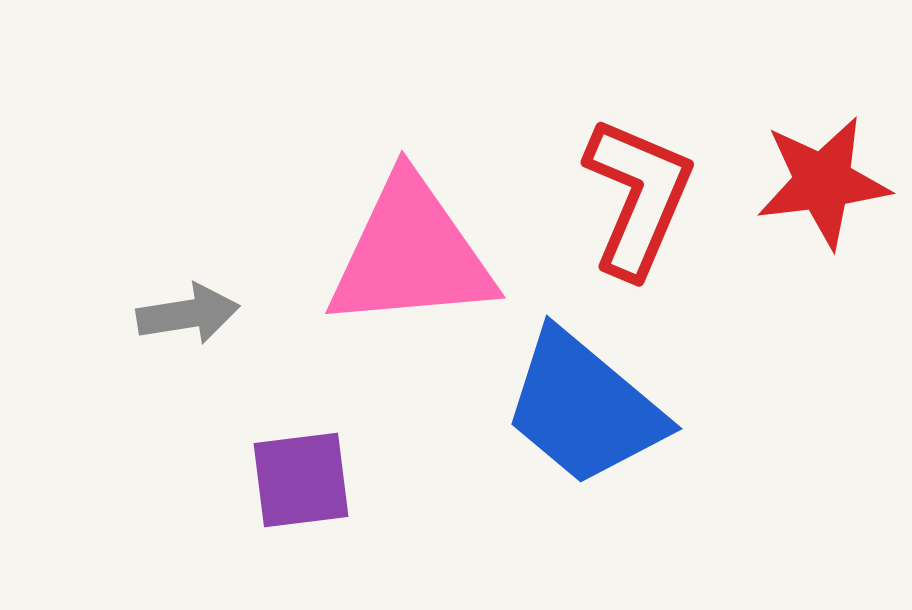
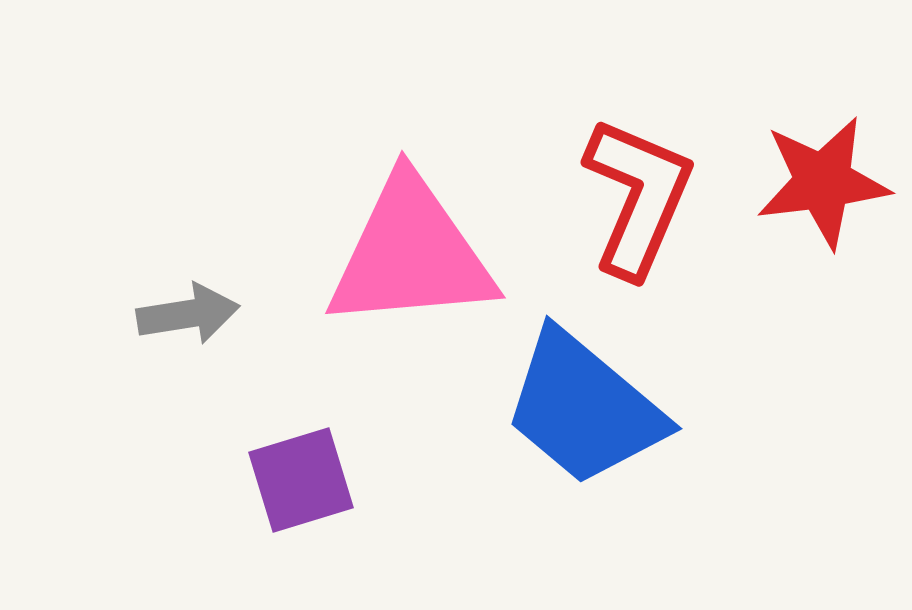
purple square: rotated 10 degrees counterclockwise
